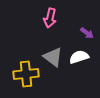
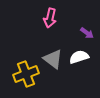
gray triangle: moved 2 px down
yellow cross: rotated 15 degrees counterclockwise
